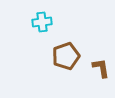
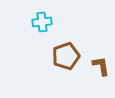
brown L-shape: moved 2 px up
